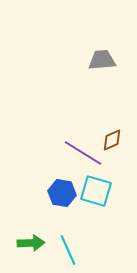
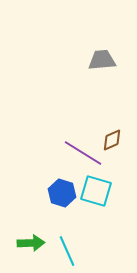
blue hexagon: rotated 8 degrees clockwise
cyan line: moved 1 px left, 1 px down
